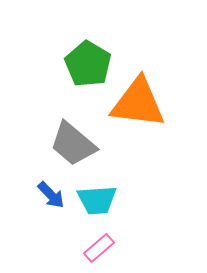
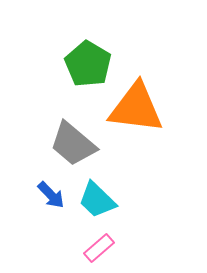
orange triangle: moved 2 px left, 5 px down
cyan trapezoid: rotated 48 degrees clockwise
